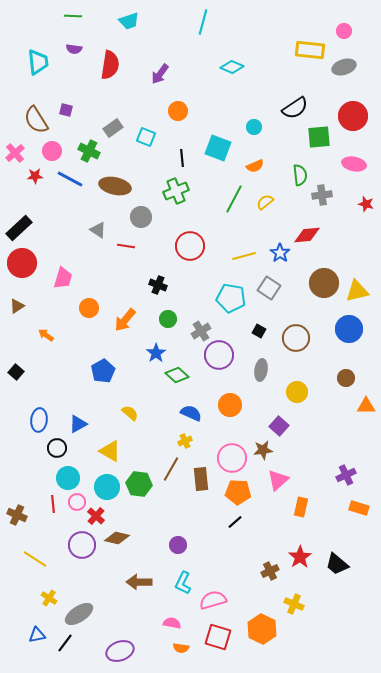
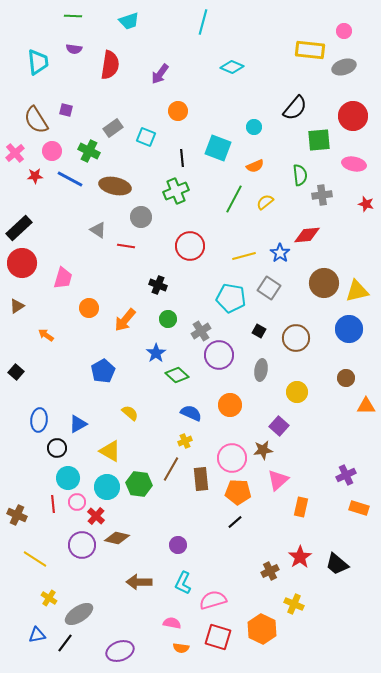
black semicircle at (295, 108): rotated 16 degrees counterclockwise
green square at (319, 137): moved 3 px down
